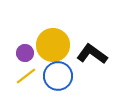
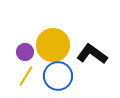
purple circle: moved 1 px up
yellow line: rotated 20 degrees counterclockwise
